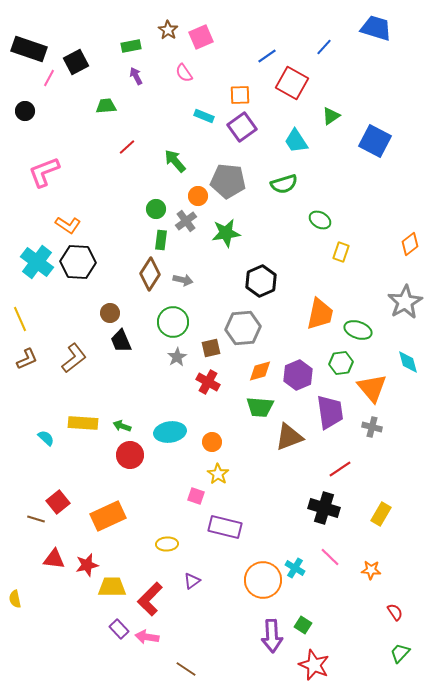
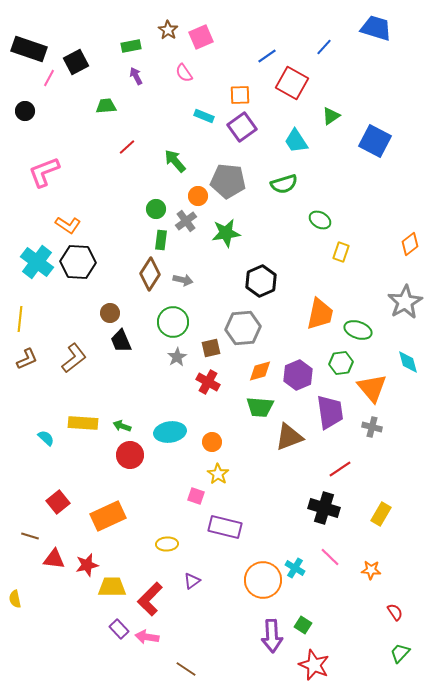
yellow line at (20, 319): rotated 30 degrees clockwise
brown line at (36, 519): moved 6 px left, 17 px down
